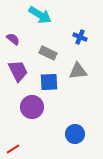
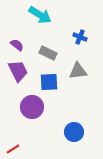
purple semicircle: moved 4 px right, 6 px down
blue circle: moved 1 px left, 2 px up
